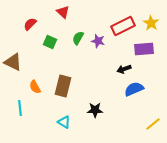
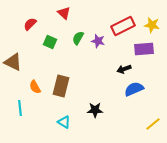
red triangle: moved 1 px right, 1 px down
yellow star: moved 1 px right, 2 px down; rotated 21 degrees counterclockwise
brown rectangle: moved 2 px left
